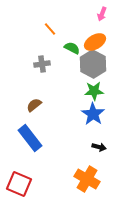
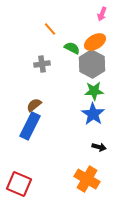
gray hexagon: moved 1 px left
blue rectangle: moved 12 px up; rotated 64 degrees clockwise
